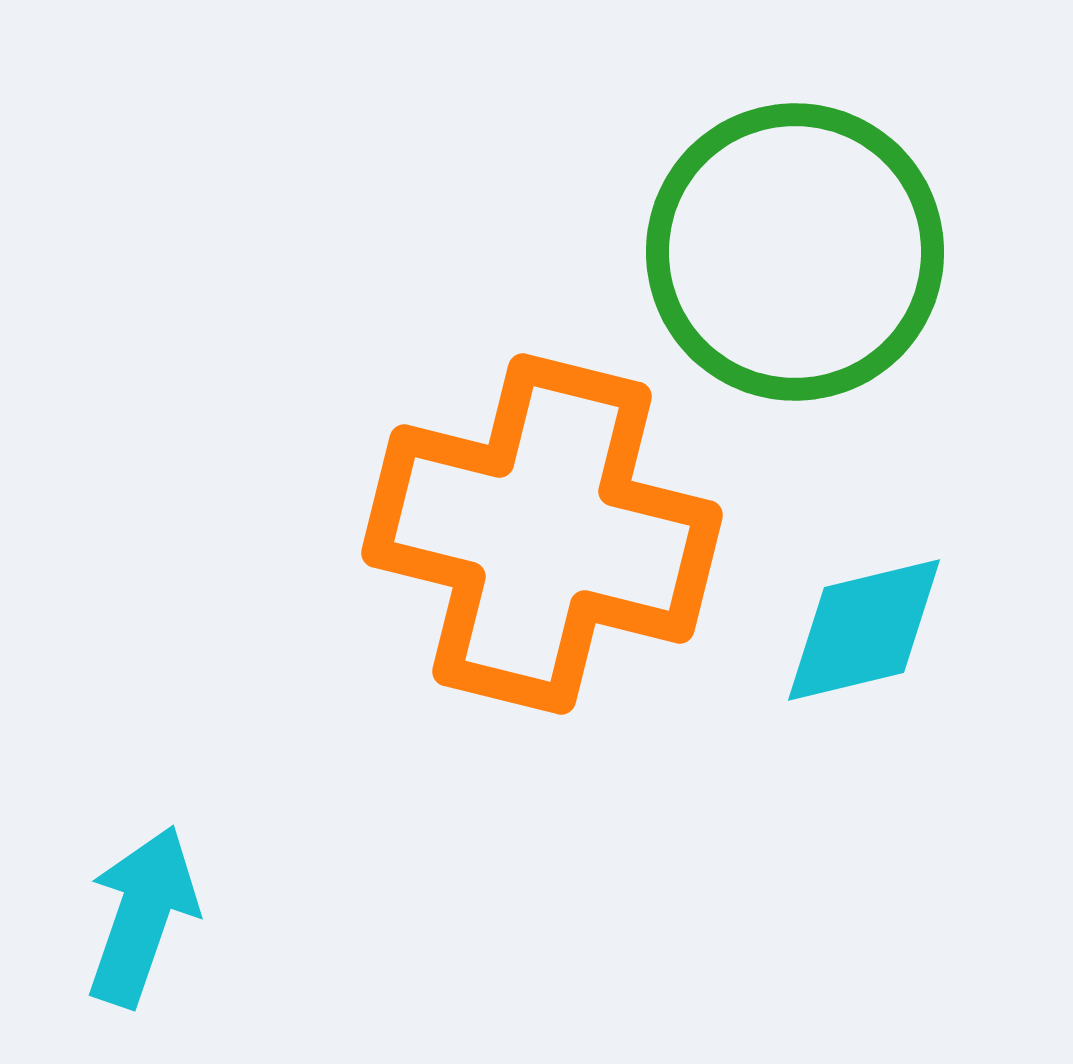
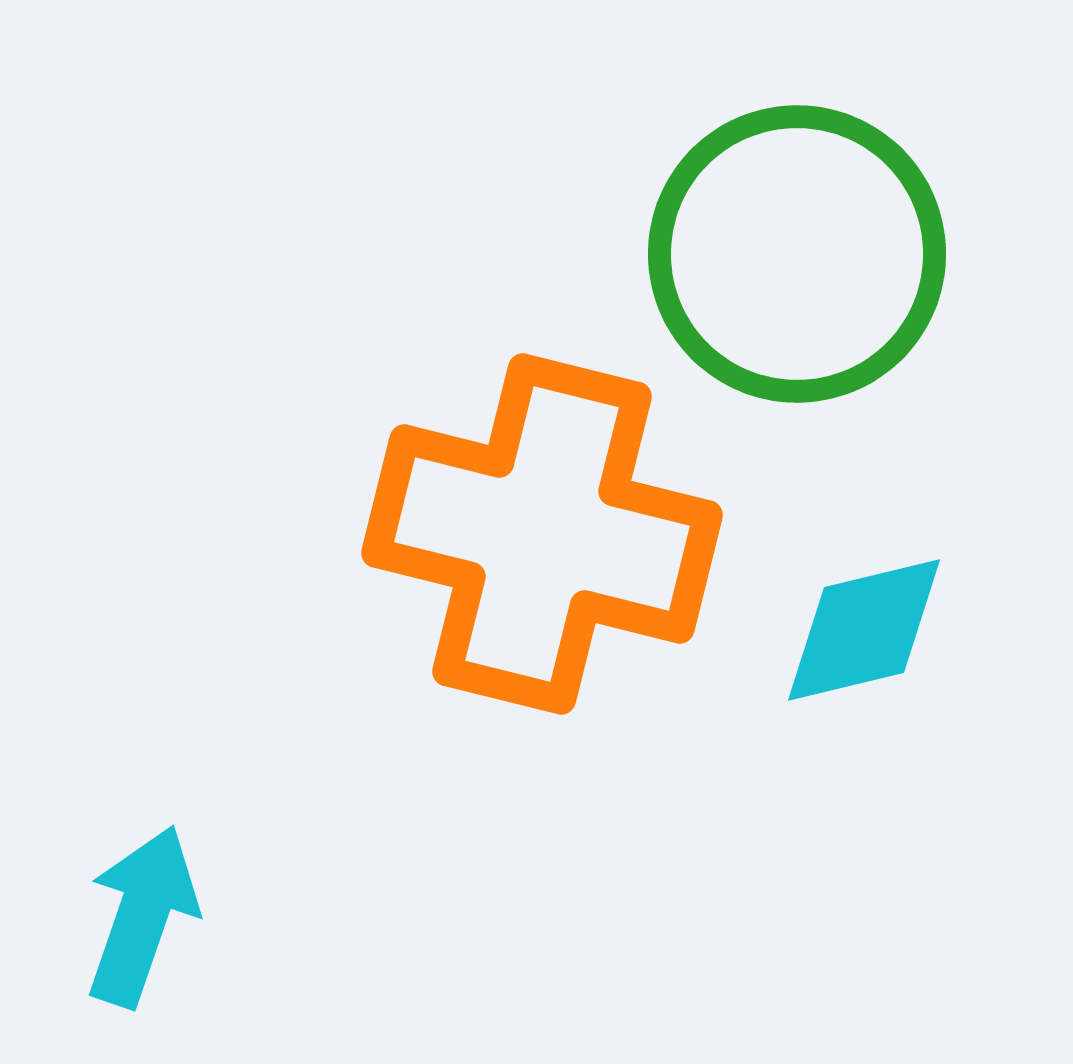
green circle: moved 2 px right, 2 px down
